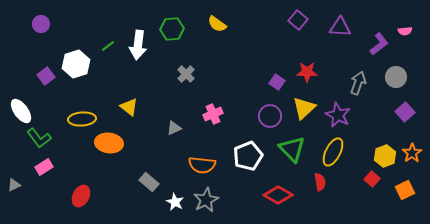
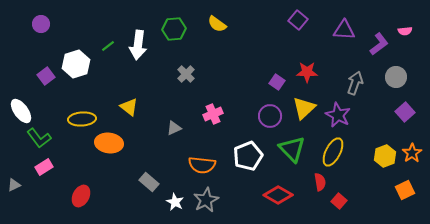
purple triangle at (340, 27): moved 4 px right, 3 px down
green hexagon at (172, 29): moved 2 px right
gray arrow at (358, 83): moved 3 px left
red square at (372, 179): moved 33 px left, 22 px down
